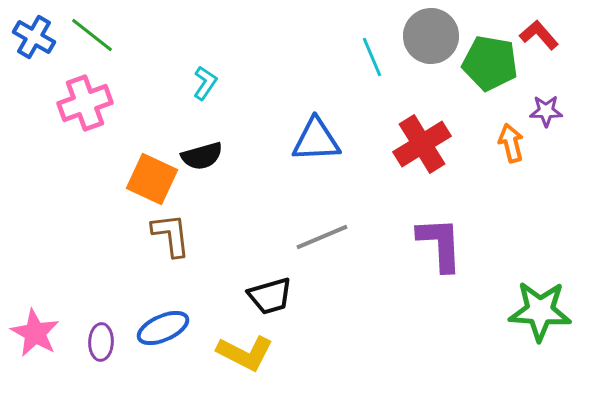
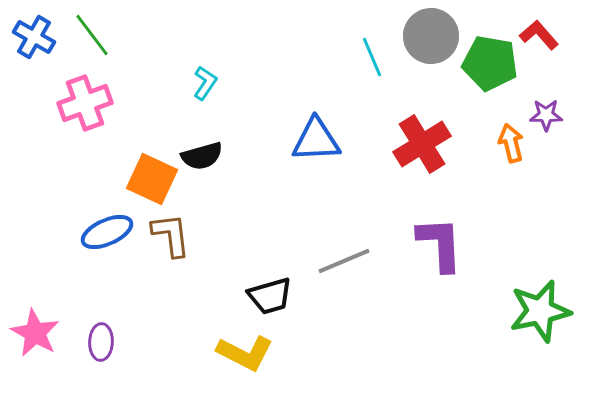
green line: rotated 15 degrees clockwise
purple star: moved 4 px down
gray line: moved 22 px right, 24 px down
green star: rotated 16 degrees counterclockwise
blue ellipse: moved 56 px left, 96 px up
